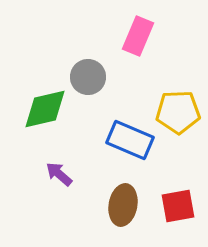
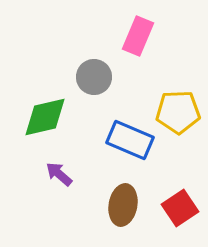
gray circle: moved 6 px right
green diamond: moved 8 px down
red square: moved 2 px right, 2 px down; rotated 24 degrees counterclockwise
